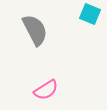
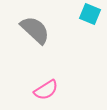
gray semicircle: rotated 20 degrees counterclockwise
